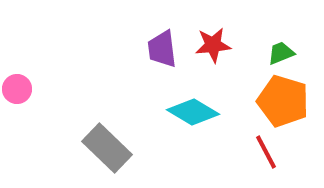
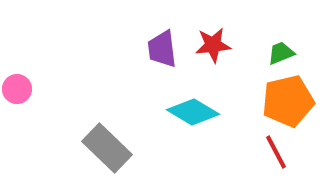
orange pentagon: moved 5 px right; rotated 30 degrees counterclockwise
red line: moved 10 px right
